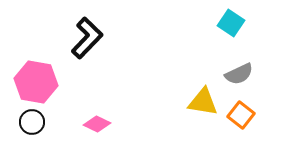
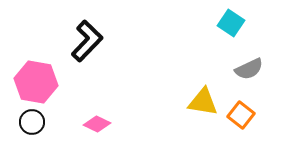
black L-shape: moved 3 px down
gray semicircle: moved 10 px right, 5 px up
